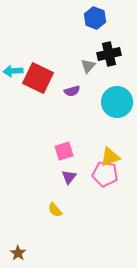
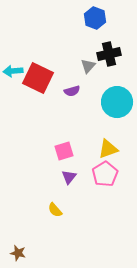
yellow triangle: moved 2 px left, 8 px up
pink pentagon: rotated 30 degrees clockwise
brown star: rotated 21 degrees counterclockwise
